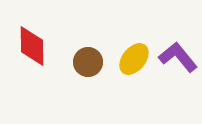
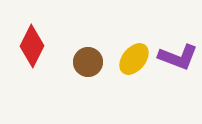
red diamond: rotated 27 degrees clockwise
purple L-shape: rotated 150 degrees clockwise
